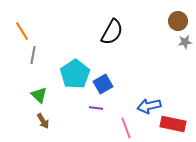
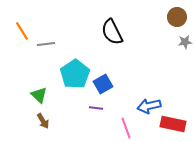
brown circle: moved 1 px left, 4 px up
black semicircle: rotated 124 degrees clockwise
gray line: moved 13 px right, 11 px up; rotated 72 degrees clockwise
